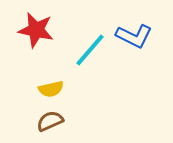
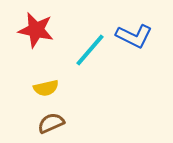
yellow semicircle: moved 5 px left, 1 px up
brown semicircle: moved 1 px right, 2 px down
